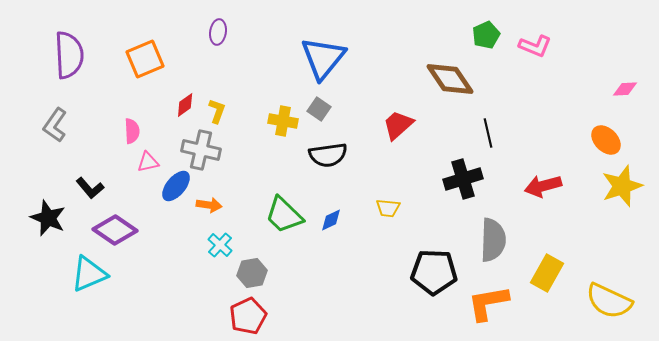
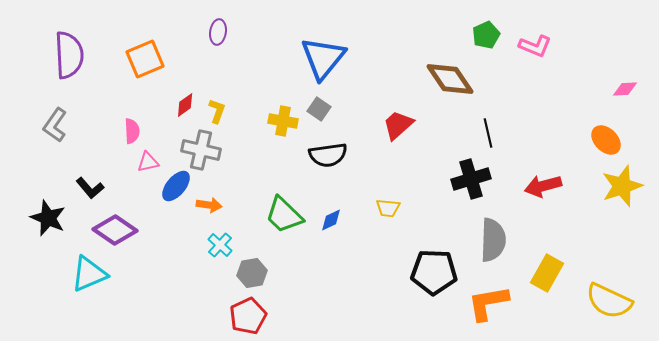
black cross: moved 8 px right
